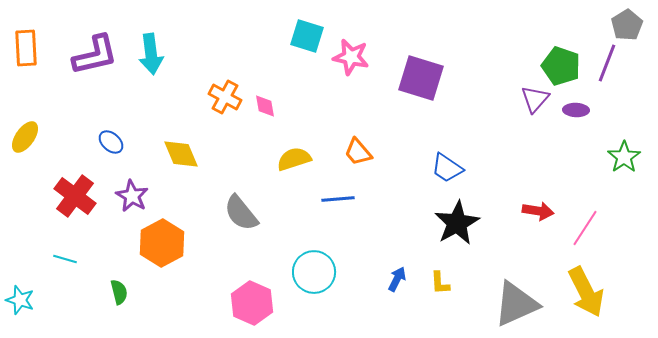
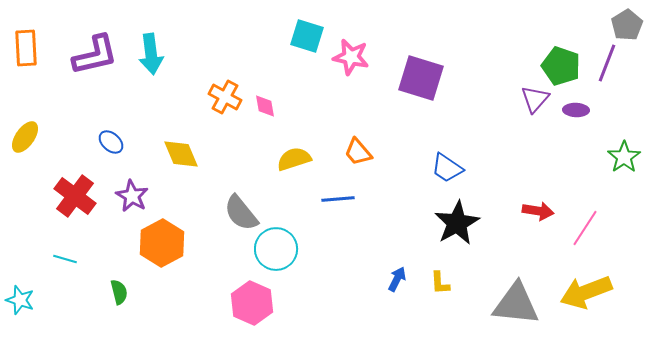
cyan circle: moved 38 px left, 23 px up
yellow arrow: rotated 96 degrees clockwise
gray triangle: rotated 30 degrees clockwise
